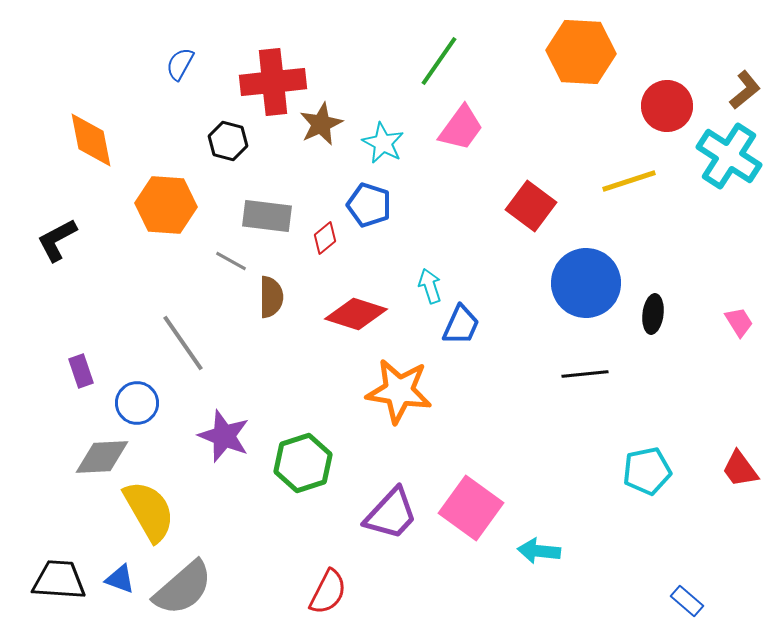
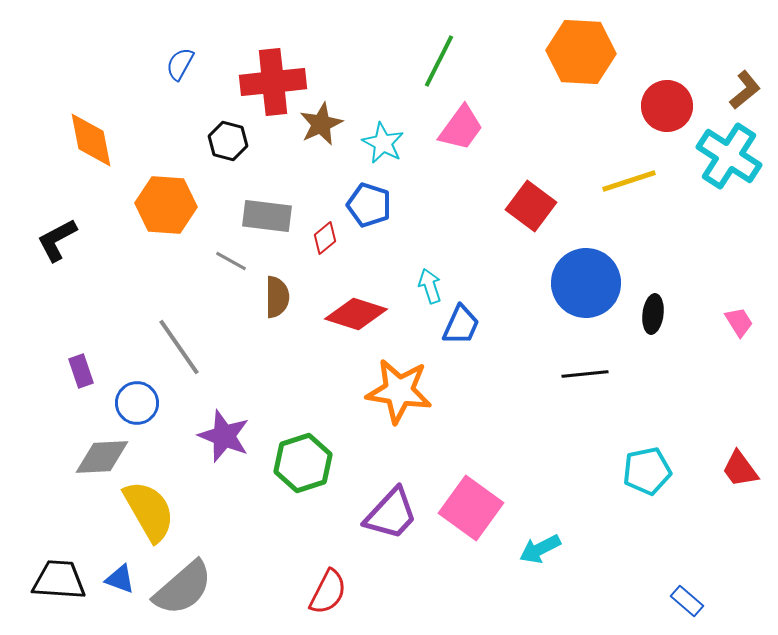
green line at (439, 61): rotated 8 degrees counterclockwise
brown semicircle at (271, 297): moved 6 px right
gray line at (183, 343): moved 4 px left, 4 px down
cyan arrow at (539, 551): moved 1 px right, 2 px up; rotated 33 degrees counterclockwise
